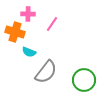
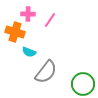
pink line: moved 2 px left, 4 px up
green circle: moved 1 px left, 4 px down
